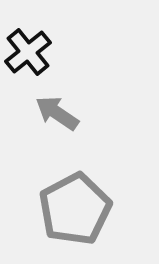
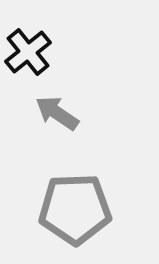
gray pentagon: rotated 26 degrees clockwise
